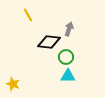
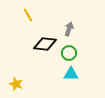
black diamond: moved 4 px left, 2 px down
green circle: moved 3 px right, 4 px up
cyan triangle: moved 3 px right, 2 px up
yellow star: moved 3 px right
